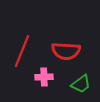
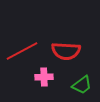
red line: rotated 40 degrees clockwise
green trapezoid: moved 1 px right, 1 px down
